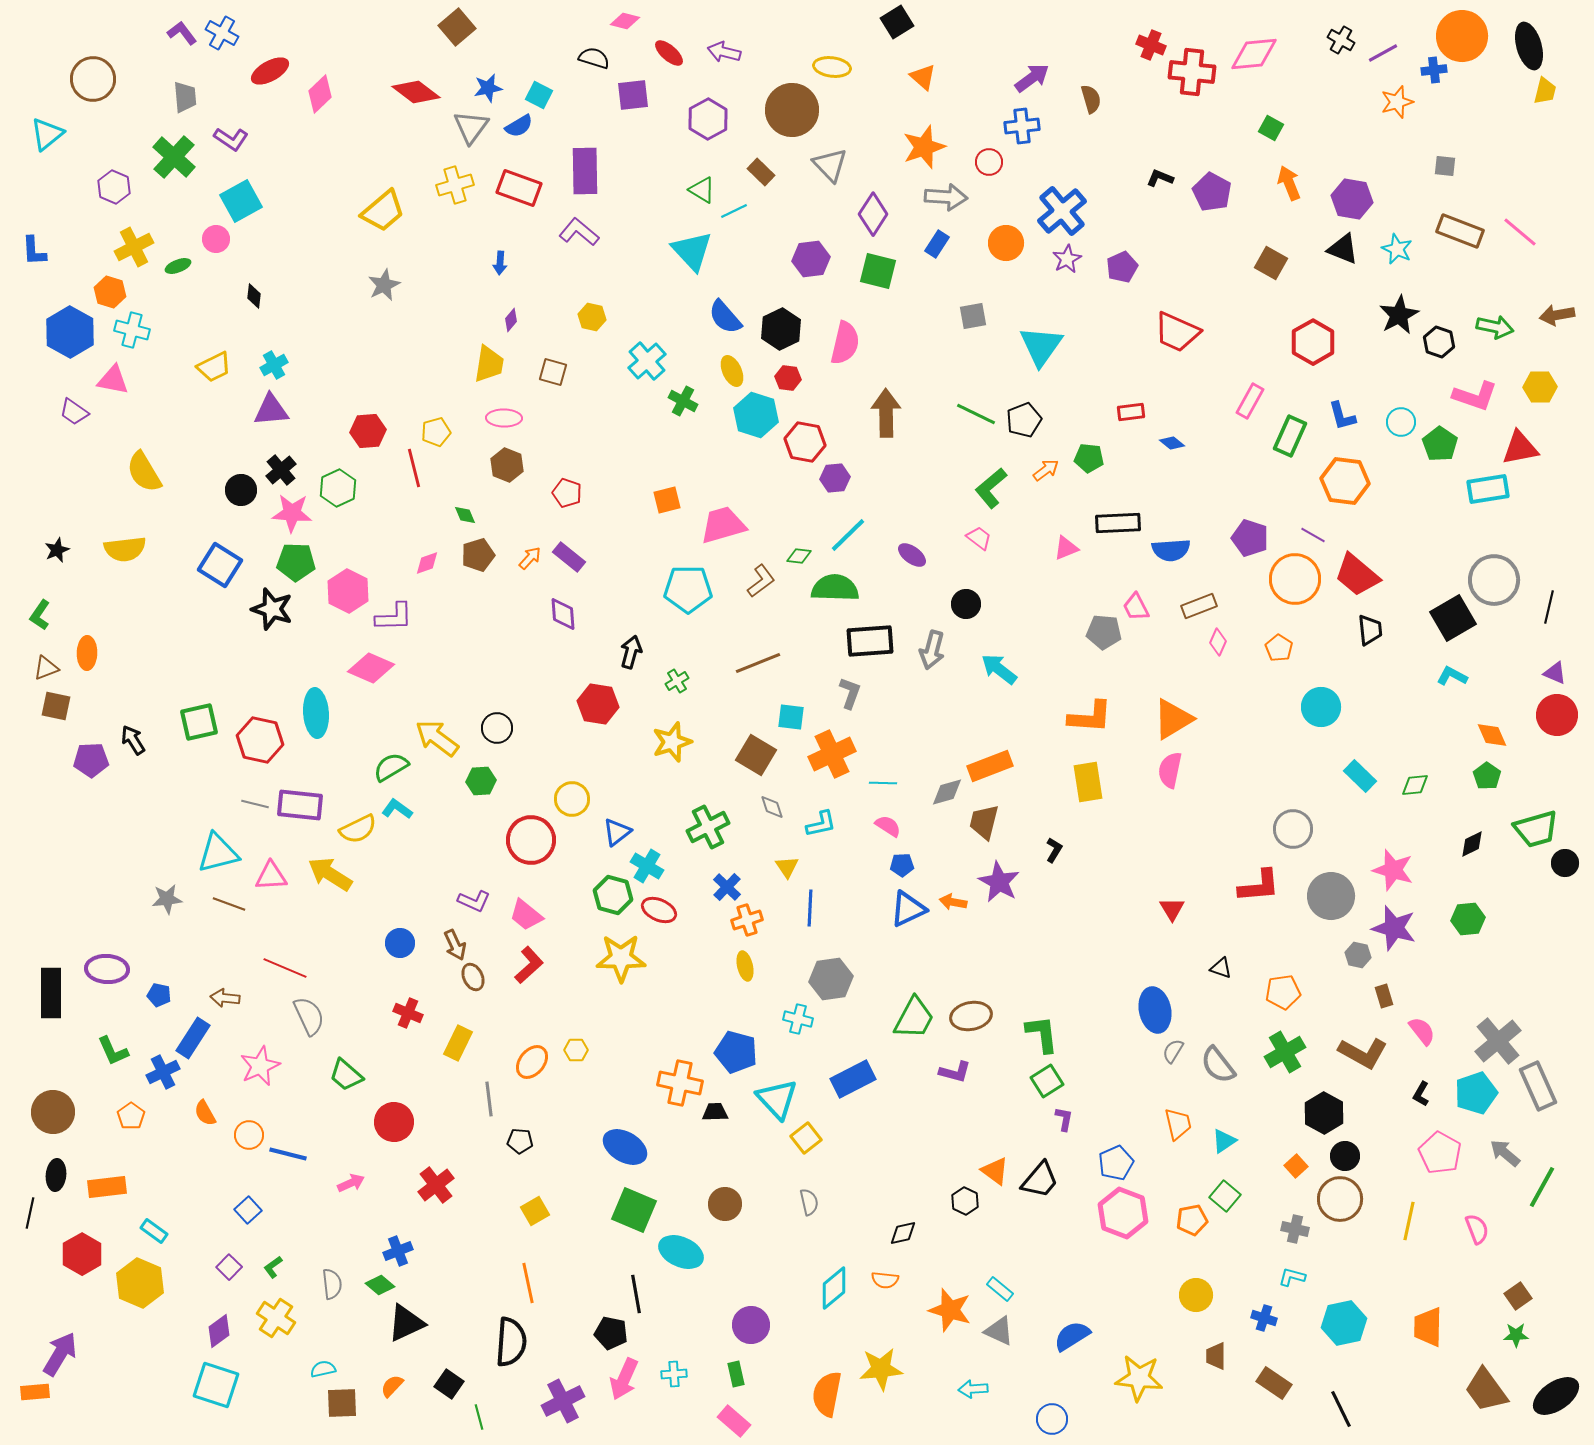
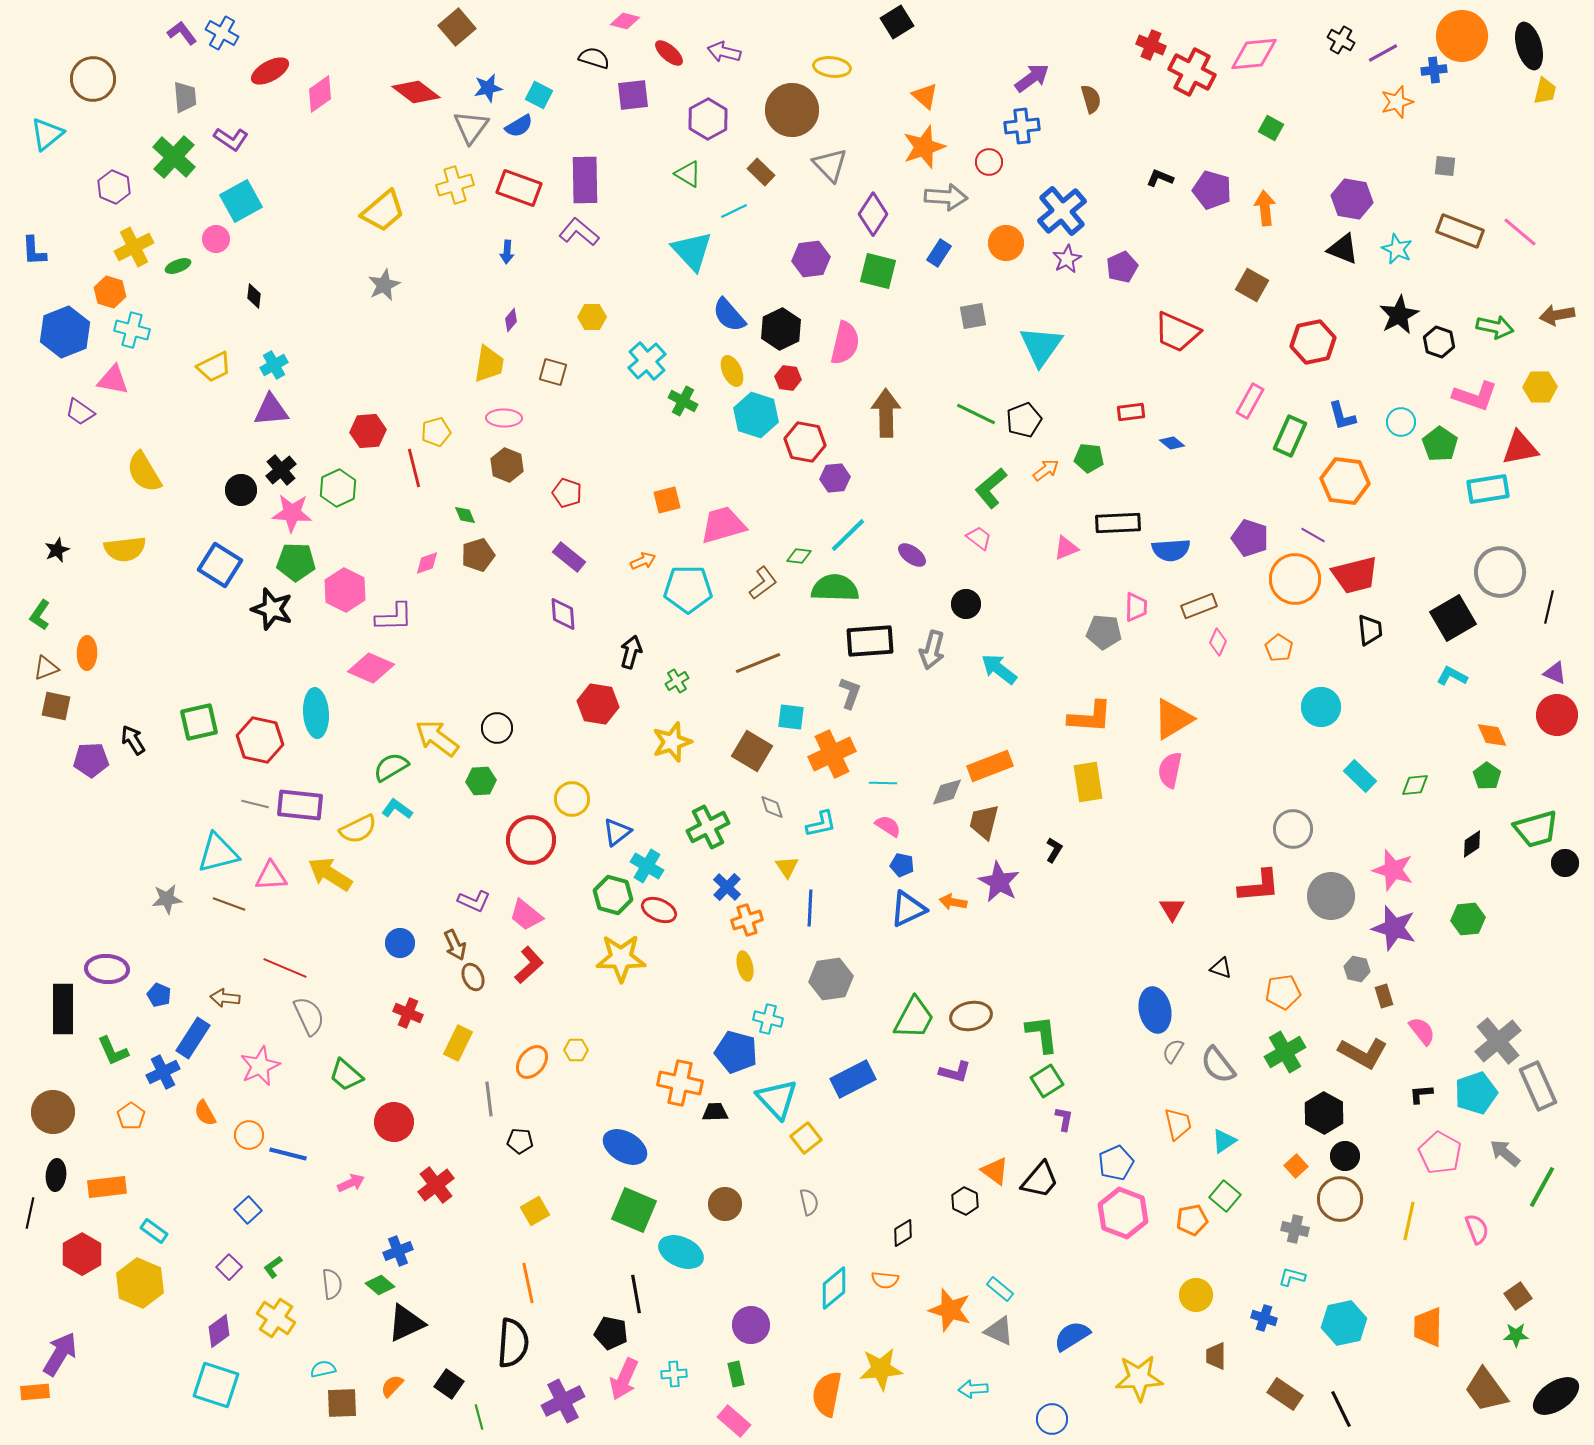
red cross at (1192, 72): rotated 21 degrees clockwise
orange triangle at (923, 77): moved 2 px right, 19 px down
pink diamond at (320, 94): rotated 9 degrees clockwise
purple rectangle at (585, 171): moved 9 px down
orange arrow at (1289, 183): moved 24 px left, 25 px down; rotated 16 degrees clockwise
green triangle at (702, 190): moved 14 px left, 16 px up
purple pentagon at (1212, 192): moved 2 px up; rotated 12 degrees counterclockwise
blue rectangle at (937, 244): moved 2 px right, 9 px down
blue arrow at (500, 263): moved 7 px right, 11 px up
brown square at (1271, 263): moved 19 px left, 22 px down
yellow hexagon at (592, 317): rotated 12 degrees counterclockwise
blue semicircle at (725, 317): moved 4 px right, 2 px up
blue hexagon at (70, 332): moved 5 px left; rotated 9 degrees clockwise
red hexagon at (1313, 342): rotated 18 degrees clockwise
purple trapezoid at (74, 412): moved 6 px right
orange arrow at (530, 558): moved 113 px right, 3 px down; rotated 25 degrees clockwise
red trapezoid at (1357, 575): moved 2 px left; rotated 54 degrees counterclockwise
gray circle at (1494, 580): moved 6 px right, 8 px up
brown L-shape at (761, 581): moved 2 px right, 2 px down
pink hexagon at (348, 591): moved 3 px left, 1 px up
pink trapezoid at (1136, 607): rotated 152 degrees counterclockwise
brown square at (756, 755): moved 4 px left, 4 px up
black diamond at (1472, 844): rotated 8 degrees counterclockwise
blue pentagon at (902, 865): rotated 15 degrees clockwise
gray hexagon at (1358, 955): moved 1 px left, 14 px down
black rectangle at (51, 993): moved 12 px right, 16 px down
blue pentagon at (159, 995): rotated 10 degrees clockwise
cyan cross at (798, 1019): moved 30 px left
black L-shape at (1421, 1094): rotated 55 degrees clockwise
black diamond at (903, 1233): rotated 20 degrees counterclockwise
black semicircle at (511, 1342): moved 2 px right, 1 px down
yellow star at (1139, 1378): rotated 9 degrees counterclockwise
brown rectangle at (1274, 1383): moved 11 px right, 11 px down
